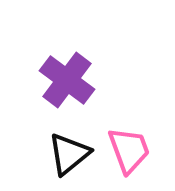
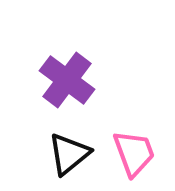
pink trapezoid: moved 5 px right, 3 px down
